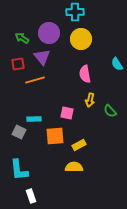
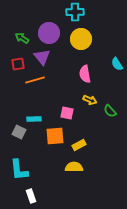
yellow arrow: rotated 80 degrees counterclockwise
